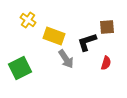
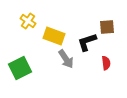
yellow cross: moved 1 px down
red semicircle: rotated 24 degrees counterclockwise
